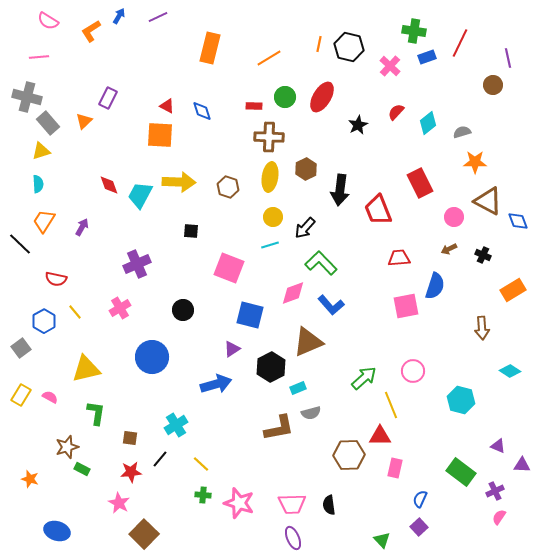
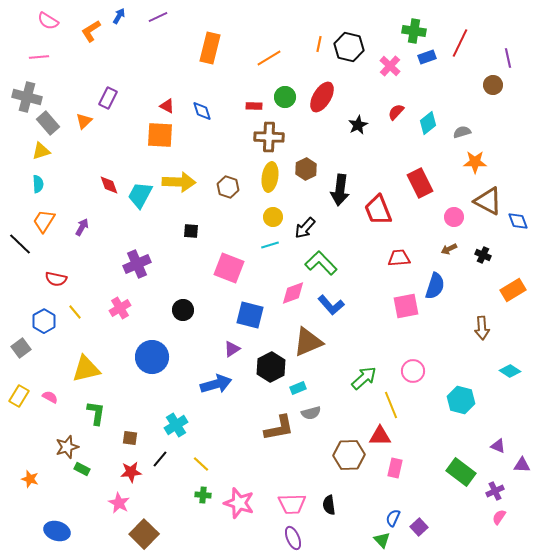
yellow rectangle at (21, 395): moved 2 px left, 1 px down
blue semicircle at (420, 499): moved 27 px left, 19 px down
